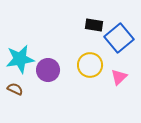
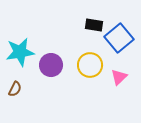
cyan star: moved 7 px up
purple circle: moved 3 px right, 5 px up
brown semicircle: rotated 91 degrees clockwise
